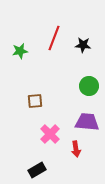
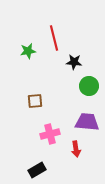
red line: rotated 35 degrees counterclockwise
black star: moved 9 px left, 17 px down
green star: moved 8 px right
pink cross: rotated 30 degrees clockwise
